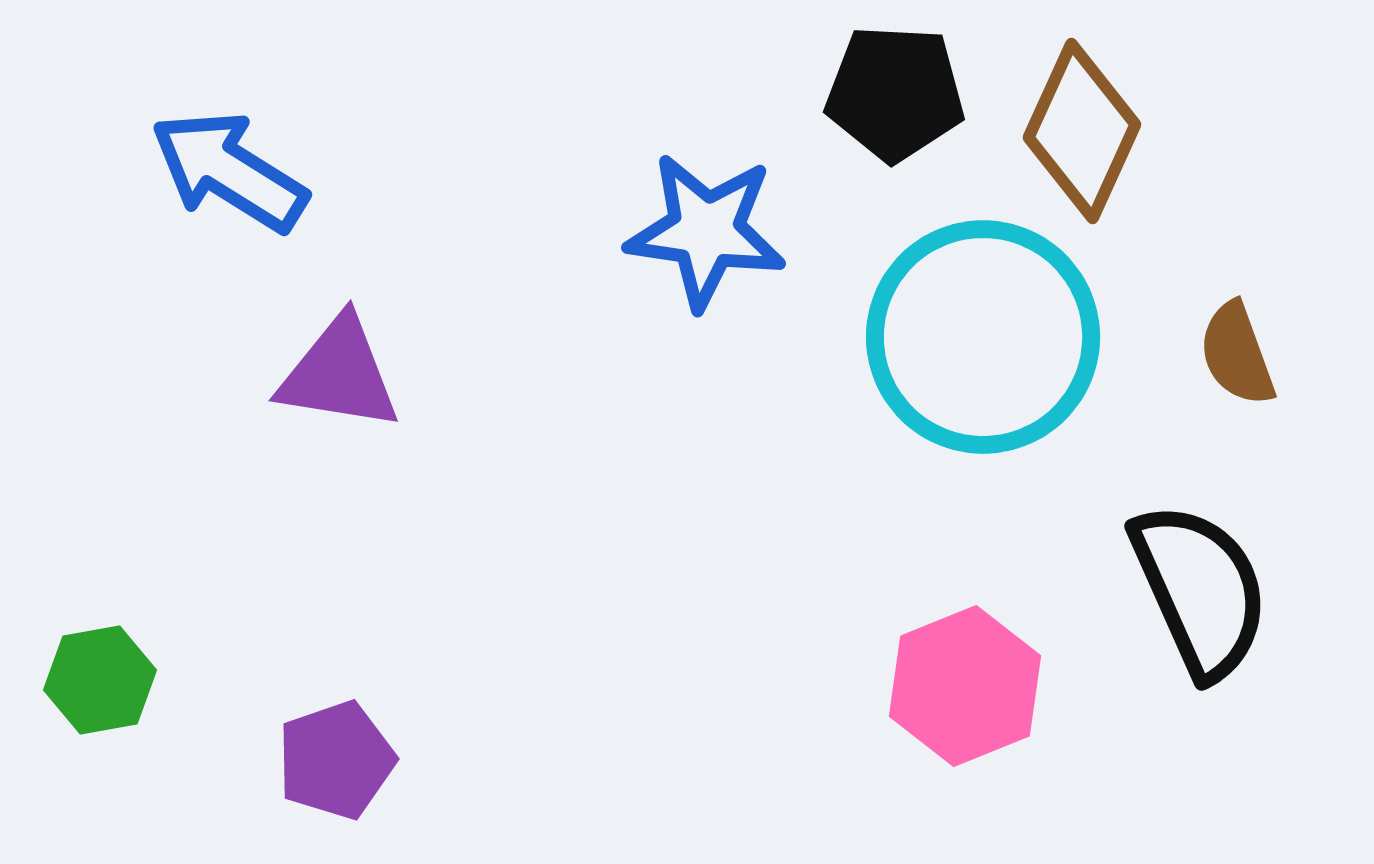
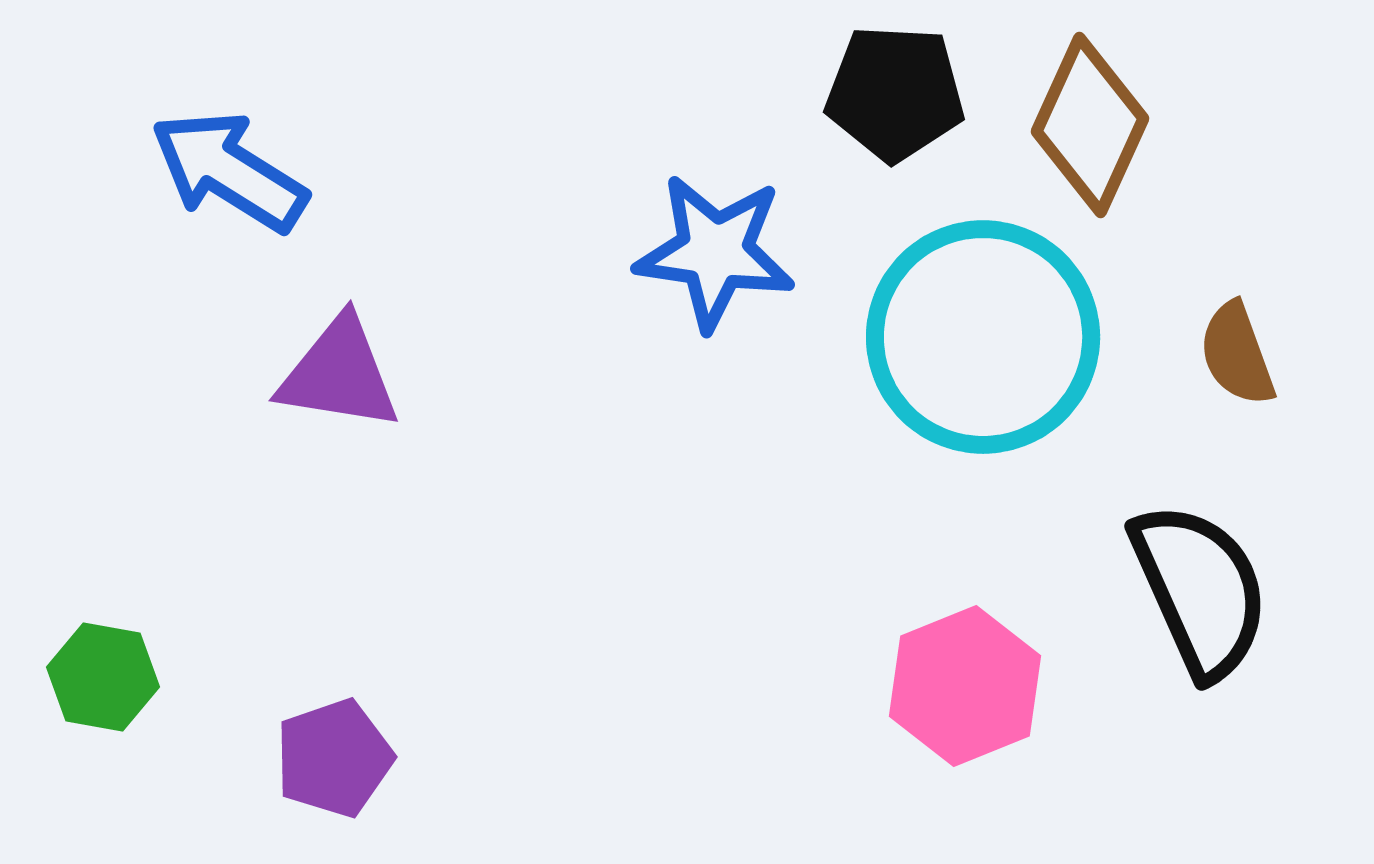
brown diamond: moved 8 px right, 6 px up
blue star: moved 9 px right, 21 px down
green hexagon: moved 3 px right, 3 px up; rotated 20 degrees clockwise
purple pentagon: moved 2 px left, 2 px up
